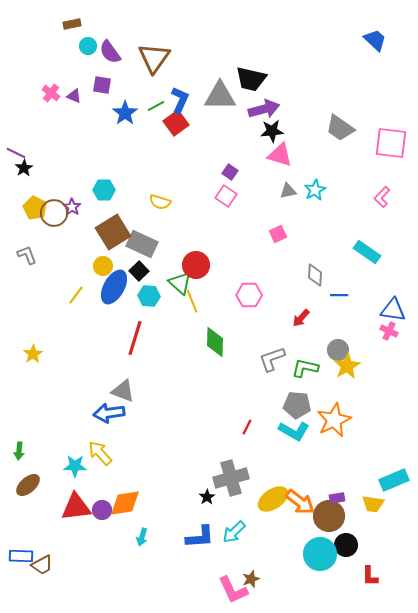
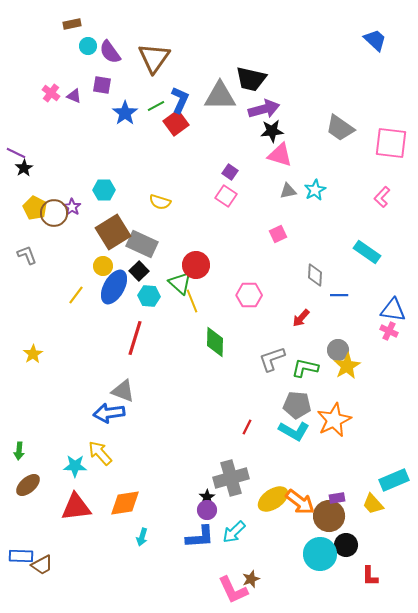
yellow trapezoid at (373, 504): rotated 40 degrees clockwise
purple circle at (102, 510): moved 105 px right
